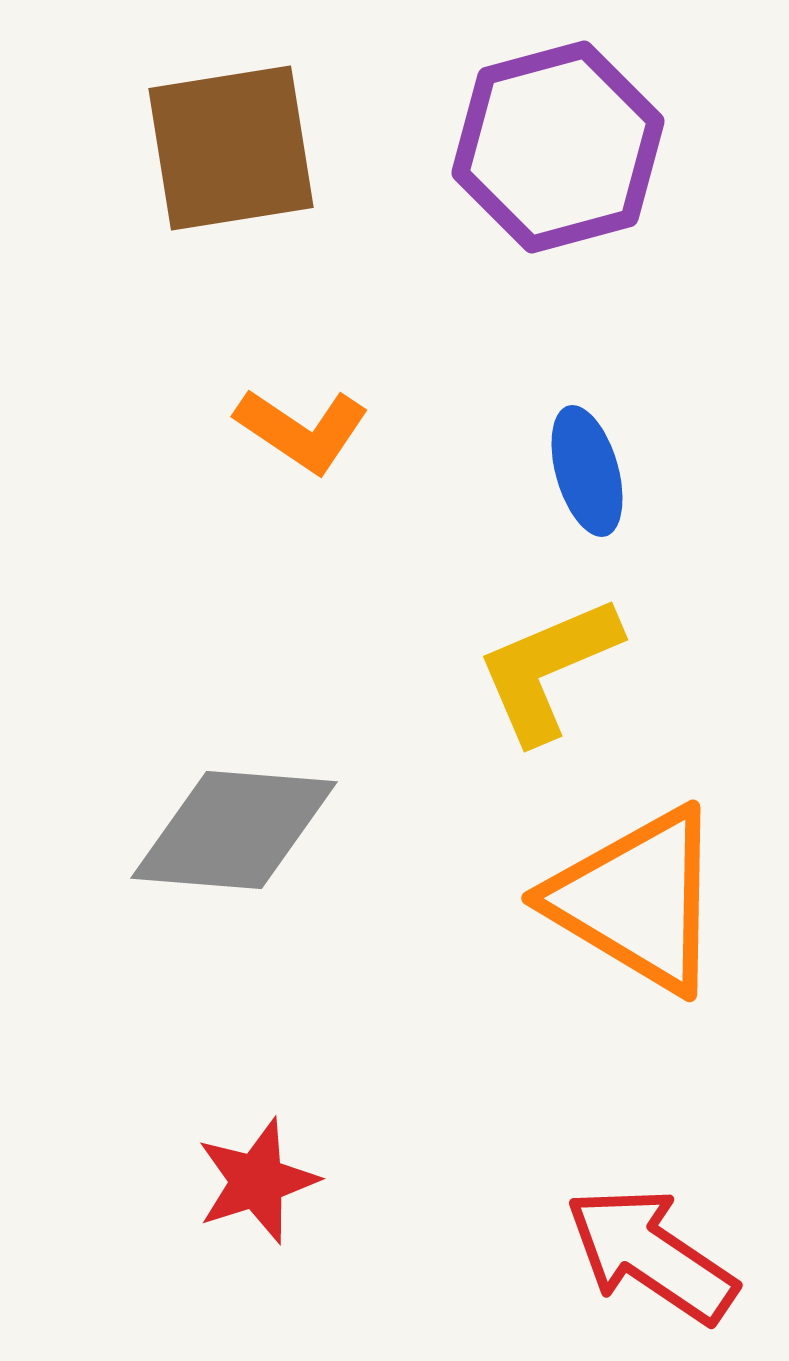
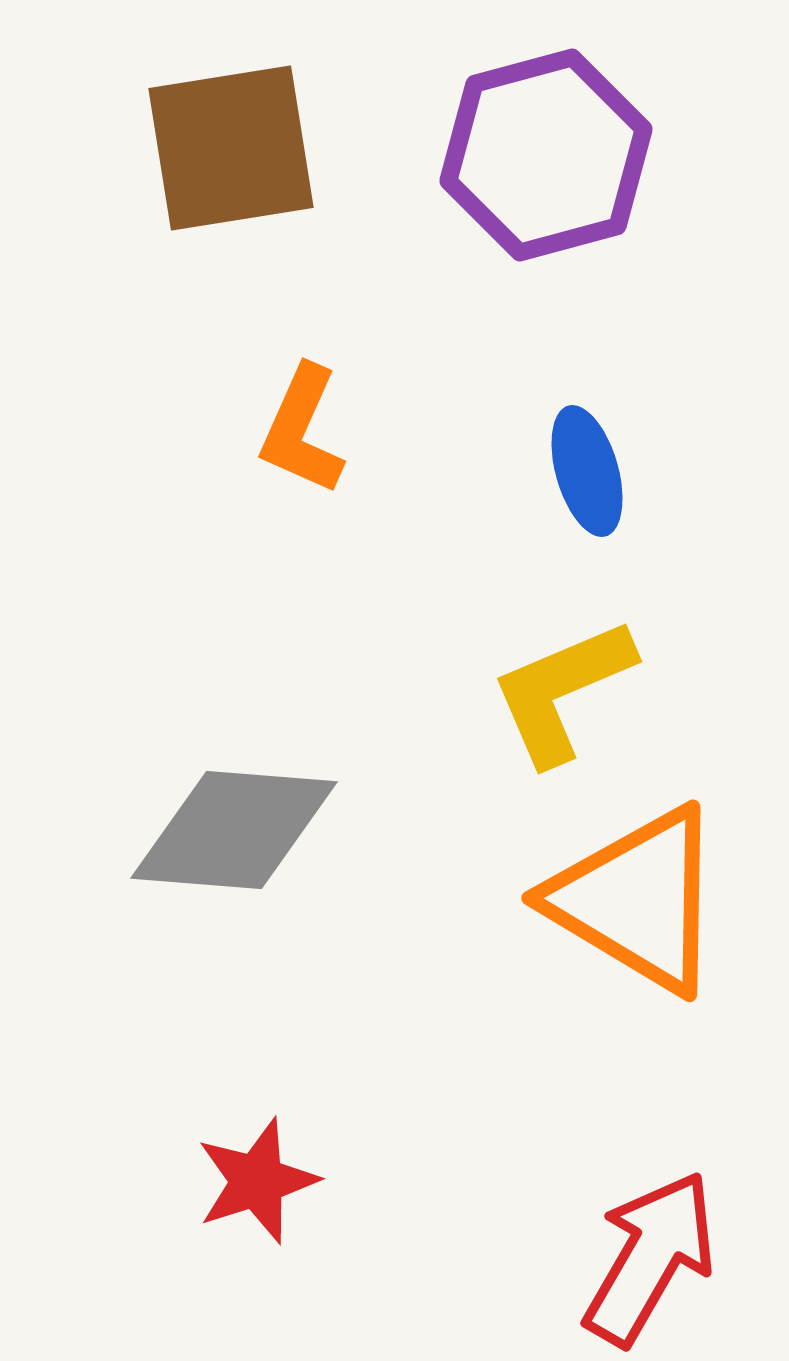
purple hexagon: moved 12 px left, 8 px down
orange L-shape: rotated 80 degrees clockwise
yellow L-shape: moved 14 px right, 22 px down
red arrow: moved 1 px left, 3 px down; rotated 86 degrees clockwise
